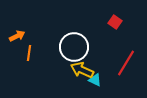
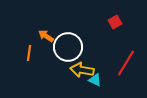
red square: rotated 24 degrees clockwise
orange arrow: moved 29 px right; rotated 119 degrees counterclockwise
white circle: moved 6 px left
yellow arrow: rotated 15 degrees counterclockwise
